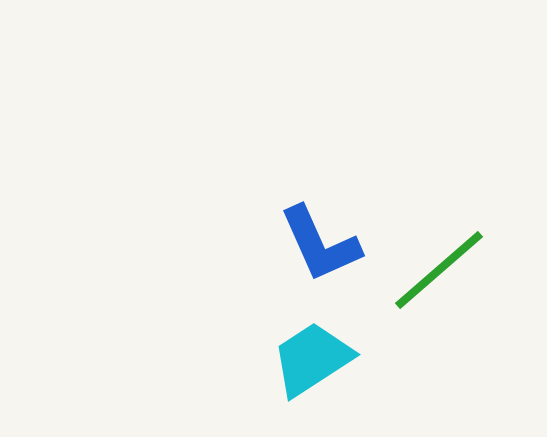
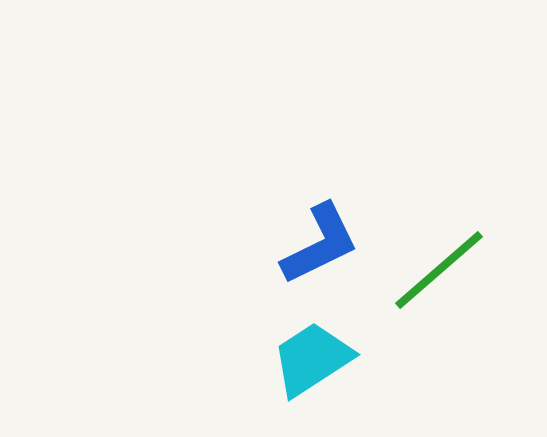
blue L-shape: rotated 92 degrees counterclockwise
